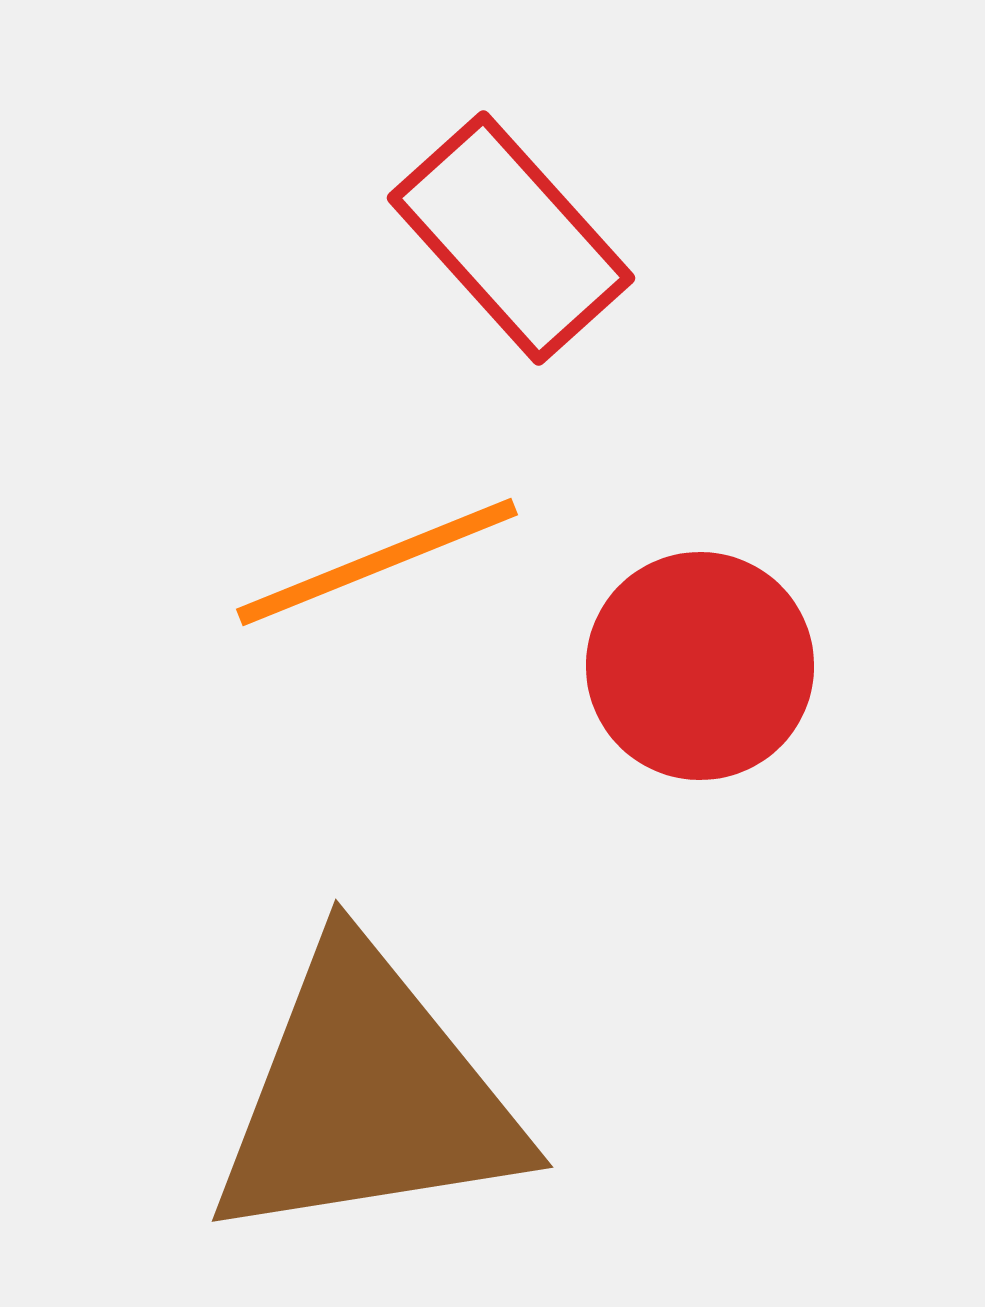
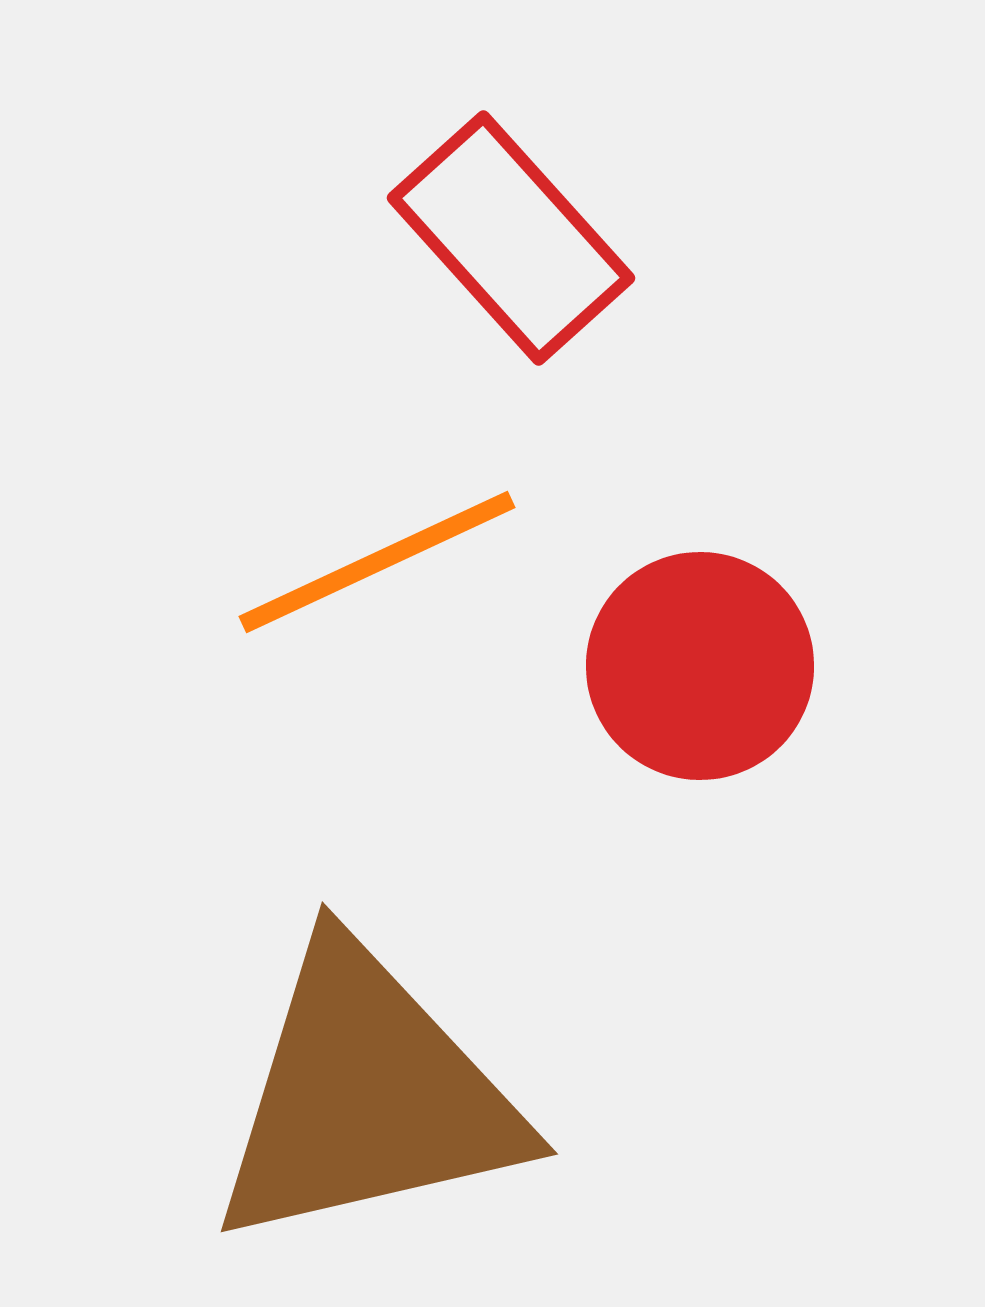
orange line: rotated 3 degrees counterclockwise
brown triangle: rotated 4 degrees counterclockwise
